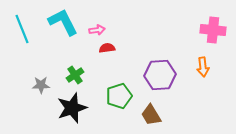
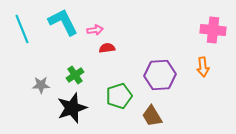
pink arrow: moved 2 px left
brown trapezoid: moved 1 px right, 1 px down
